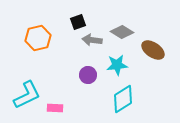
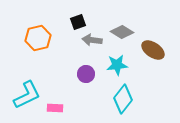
purple circle: moved 2 px left, 1 px up
cyan diamond: rotated 20 degrees counterclockwise
